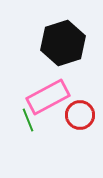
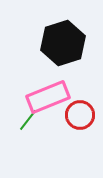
pink rectangle: rotated 6 degrees clockwise
green line: rotated 60 degrees clockwise
